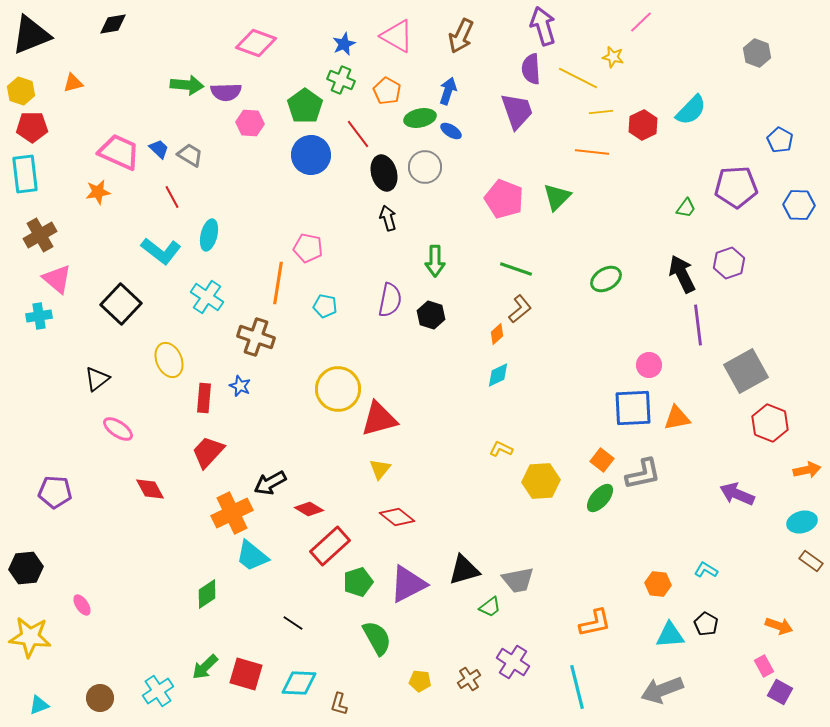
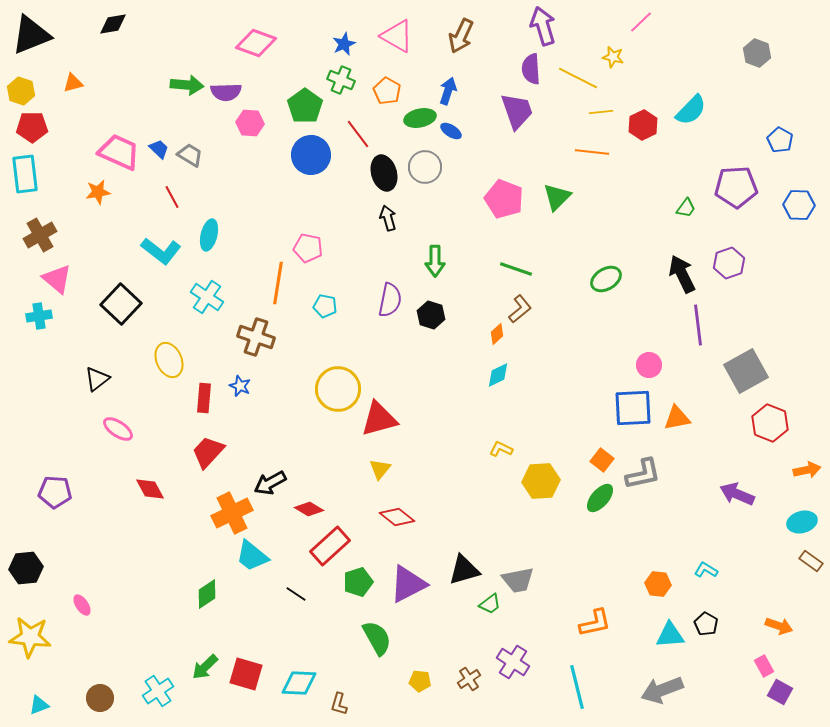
green trapezoid at (490, 607): moved 3 px up
black line at (293, 623): moved 3 px right, 29 px up
